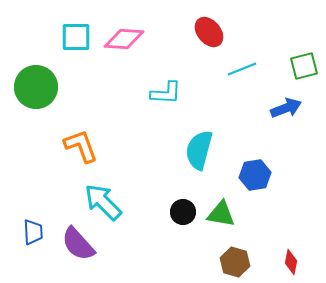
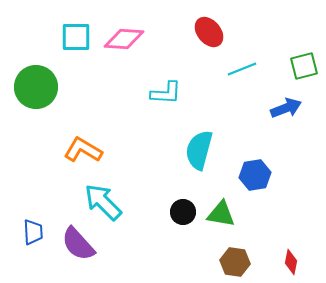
orange L-shape: moved 2 px right, 4 px down; rotated 39 degrees counterclockwise
brown hexagon: rotated 8 degrees counterclockwise
